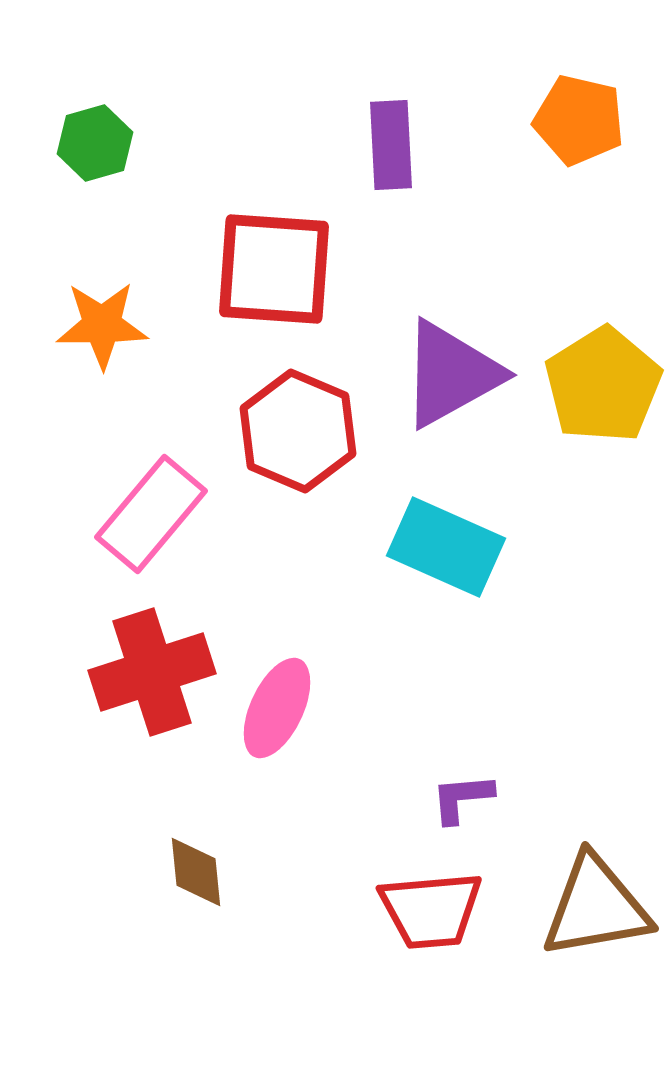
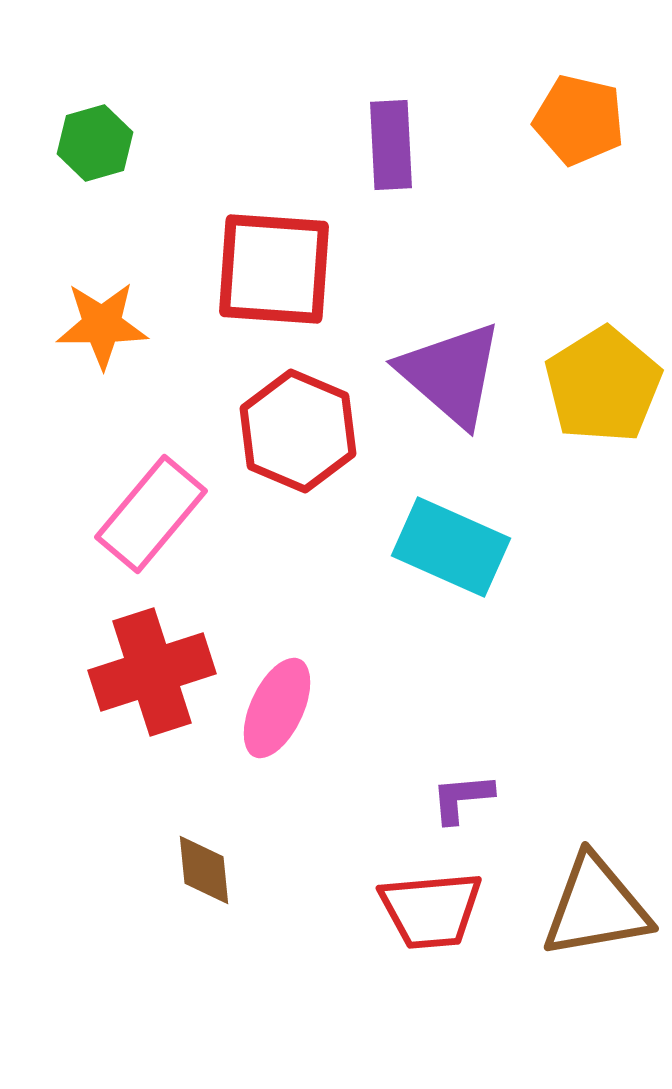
purple triangle: rotated 50 degrees counterclockwise
cyan rectangle: moved 5 px right
brown diamond: moved 8 px right, 2 px up
